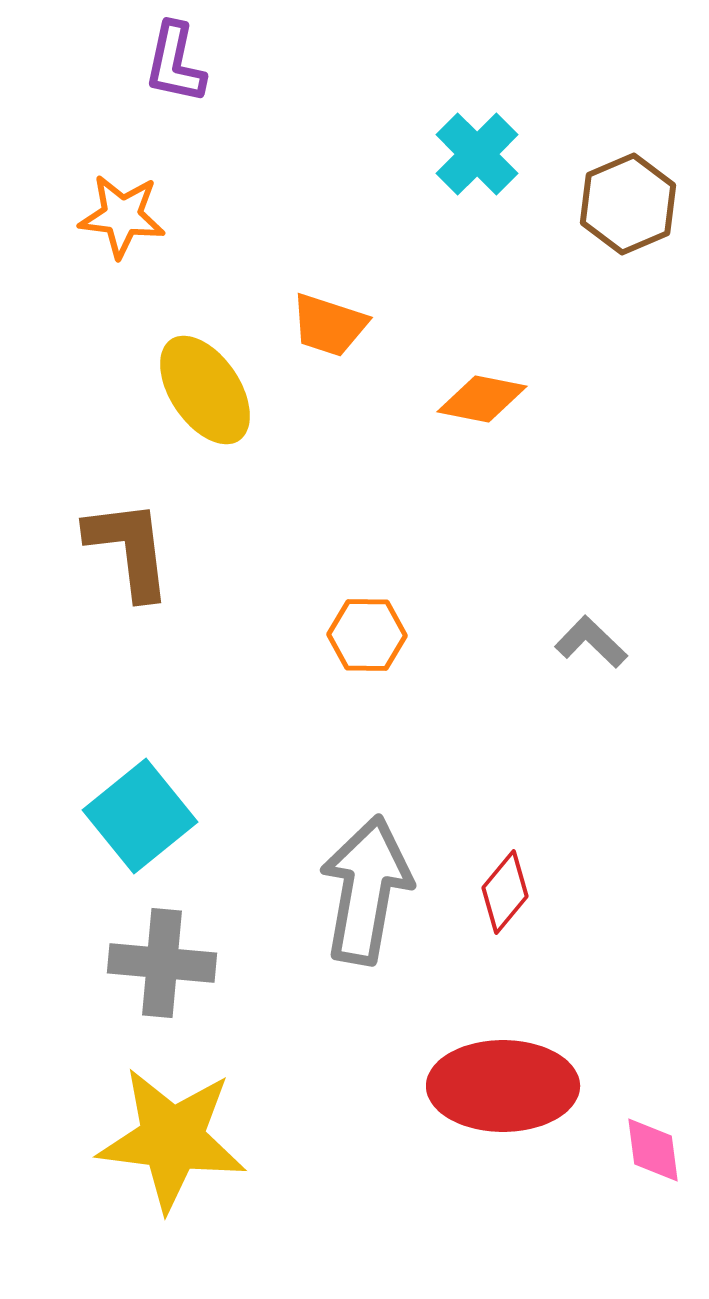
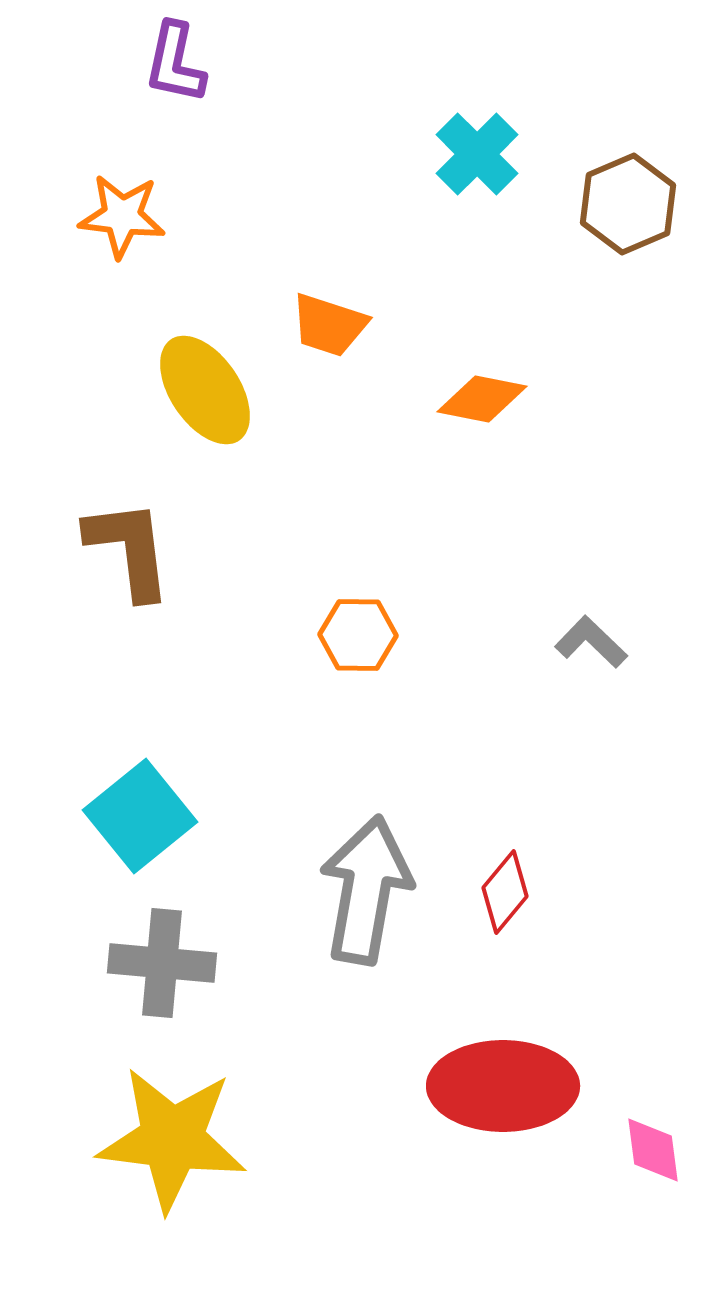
orange hexagon: moved 9 px left
